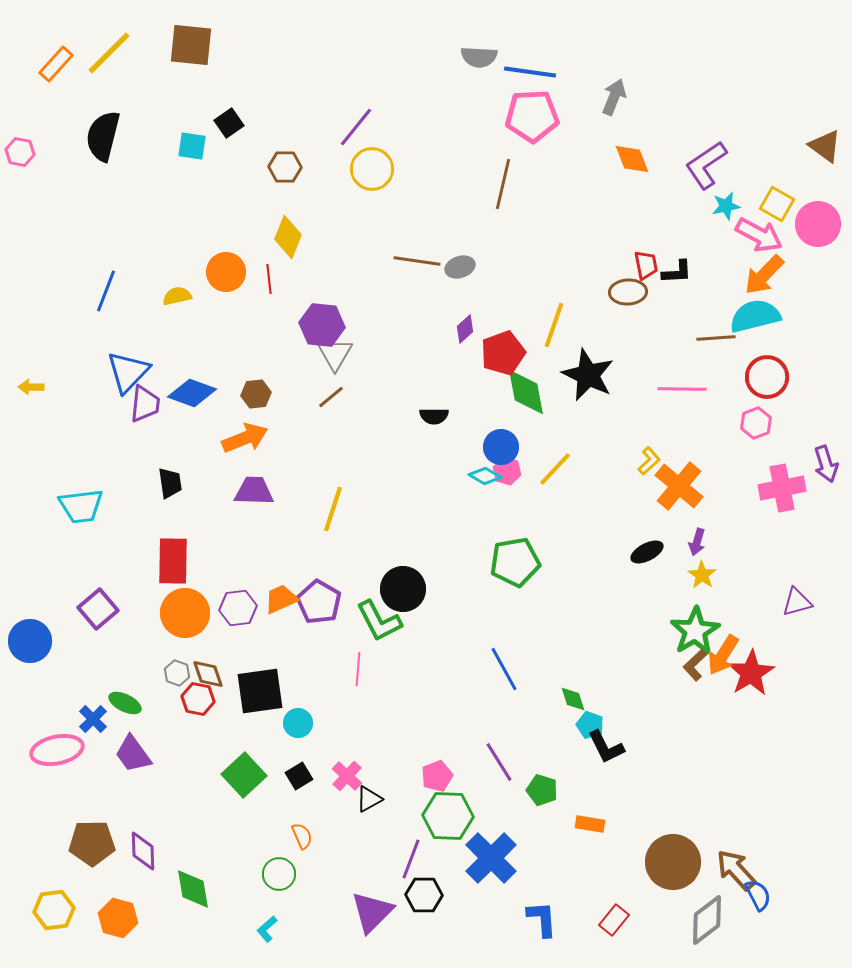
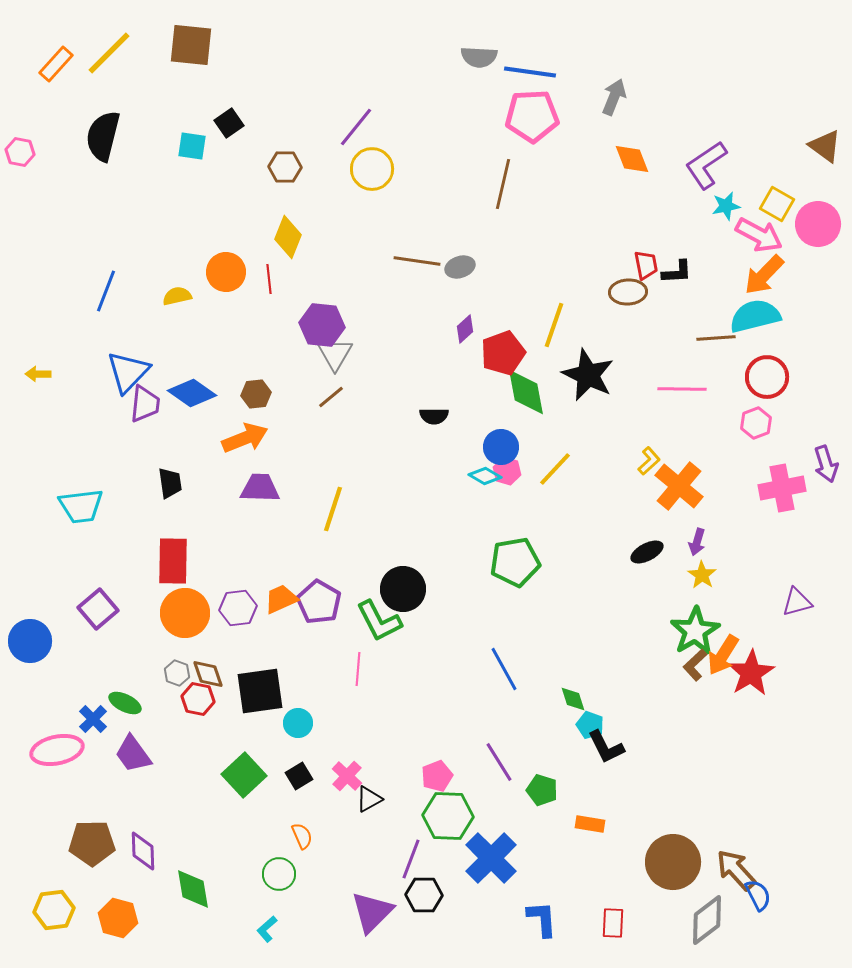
yellow arrow at (31, 387): moved 7 px right, 13 px up
blue diamond at (192, 393): rotated 15 degrees clockwise
purple trapezoid at (254, 491): moved 6 px right, 3 px up
red rectangle at (614, 920): moved 1 px left, 3 px down; rotated 36 degrees counterclockwise
